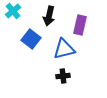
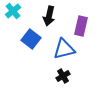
purple rectangle: moved 1 px right, 1 px down
black cross: rotated 24 degrees counterclockwise
